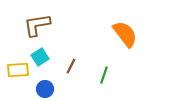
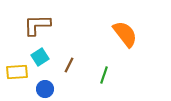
brown L-shape: rotated 8 degrees clockwise
brown line: moved 2 px left, 1 px up
yellow rectangle: moved 1 px left, 2 px down
